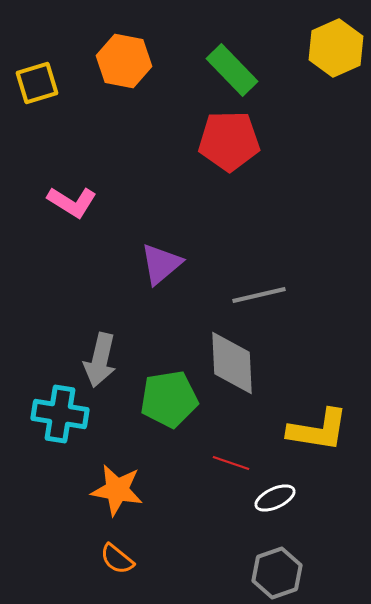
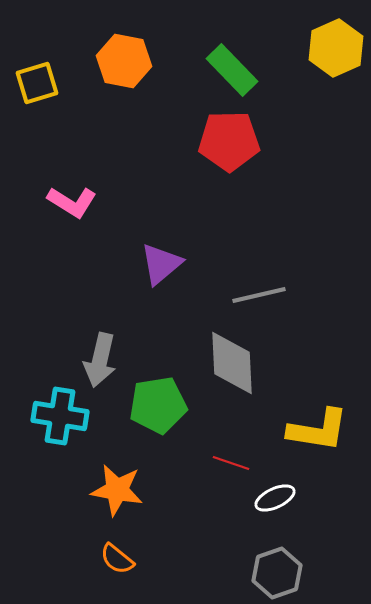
green pentagon: moved 11 px left, 6 px down
cyan cross: moved 2 px down
